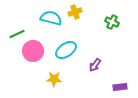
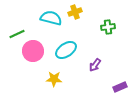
green cross: moved 4 px left, 5 px down; rotated 32 degrees counterclockwise
purple rectangle: rotated 16 degrees counterclockwise
